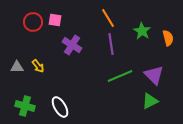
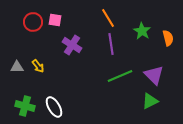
white ellipse: moved 6 px left
